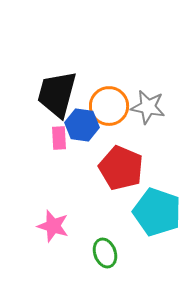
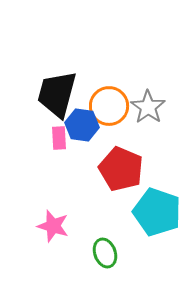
gray star: rotated 24 degrees clockwise
red pentagon: moved 1 px down
